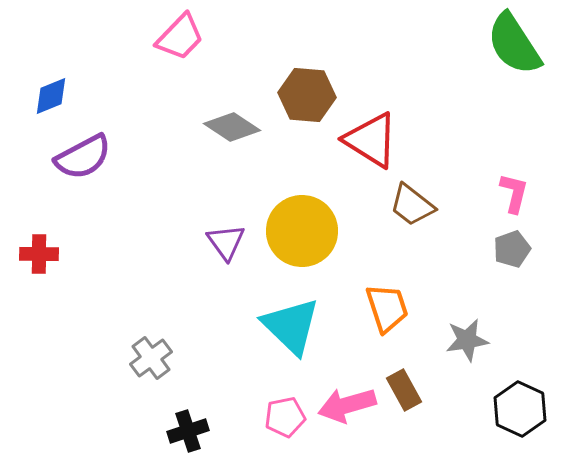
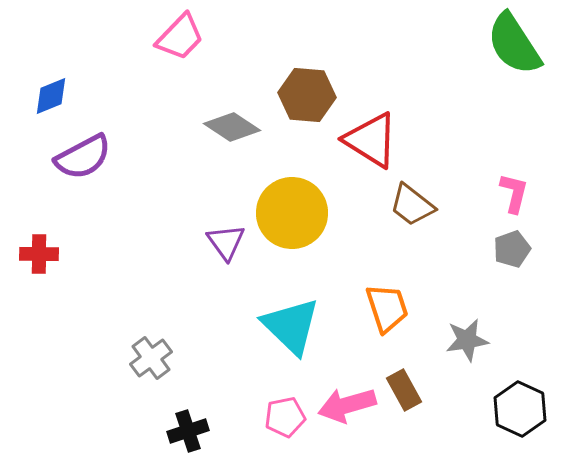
yellow circle: moved 10 px left, 18 px up
